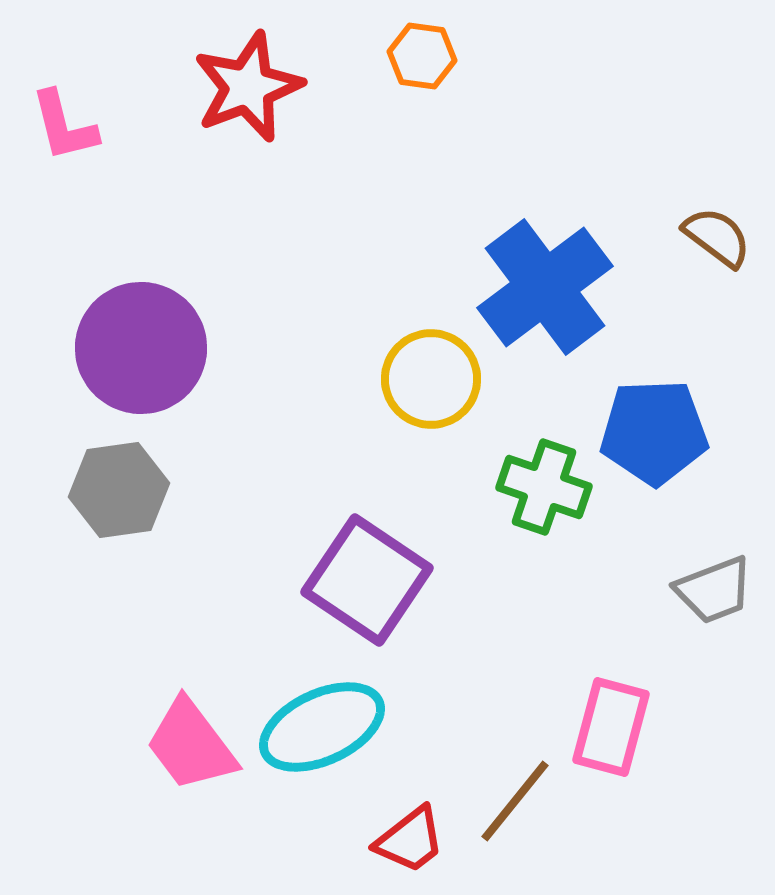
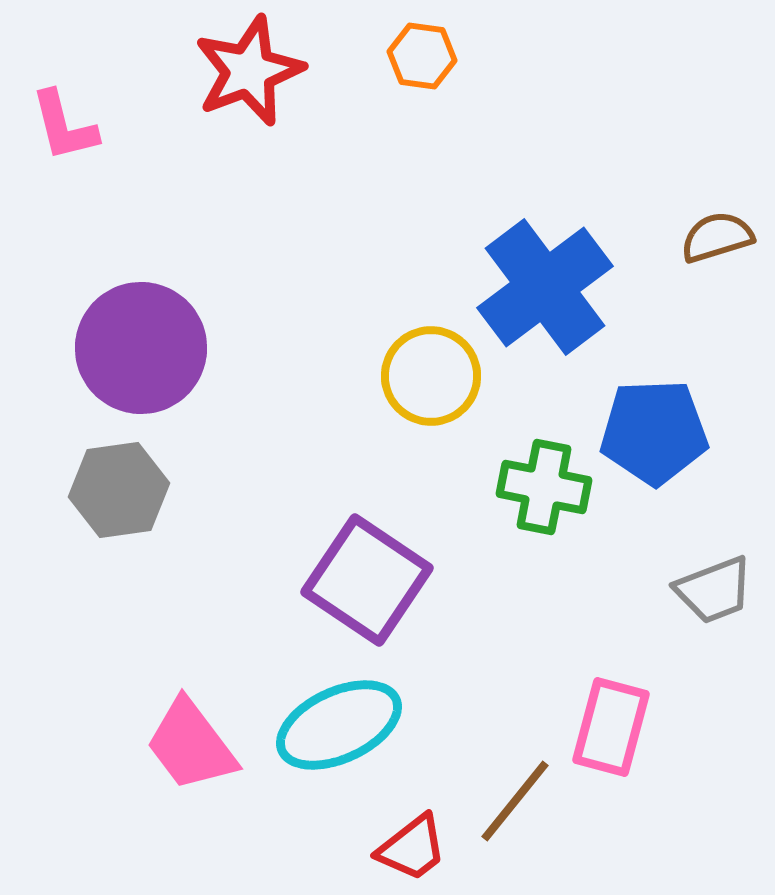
red star: moved 1 px right, 16 px up
brown semicircle: rotated 54 degrees counterclockwise
yellow circle: moved 3 px up
green cross: rotated 8 degrees counterclockwise
cyan ellipse: moved 17 px right, 2 px up
red trapezoid: moved 2 px right, 8 px down
